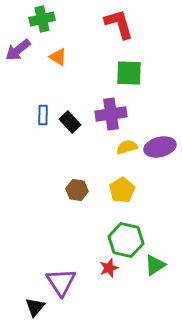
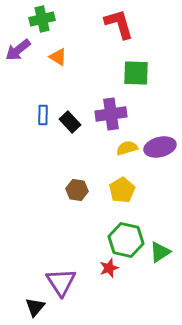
green square: moved 7 px right
yellow semicircle: moved 1 px down
green triangle: moved 5 px right, 13 px up
